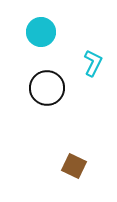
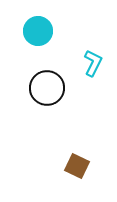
cyan circle: moved 3 px left, 1 px up
brown square: moved 3 px right
